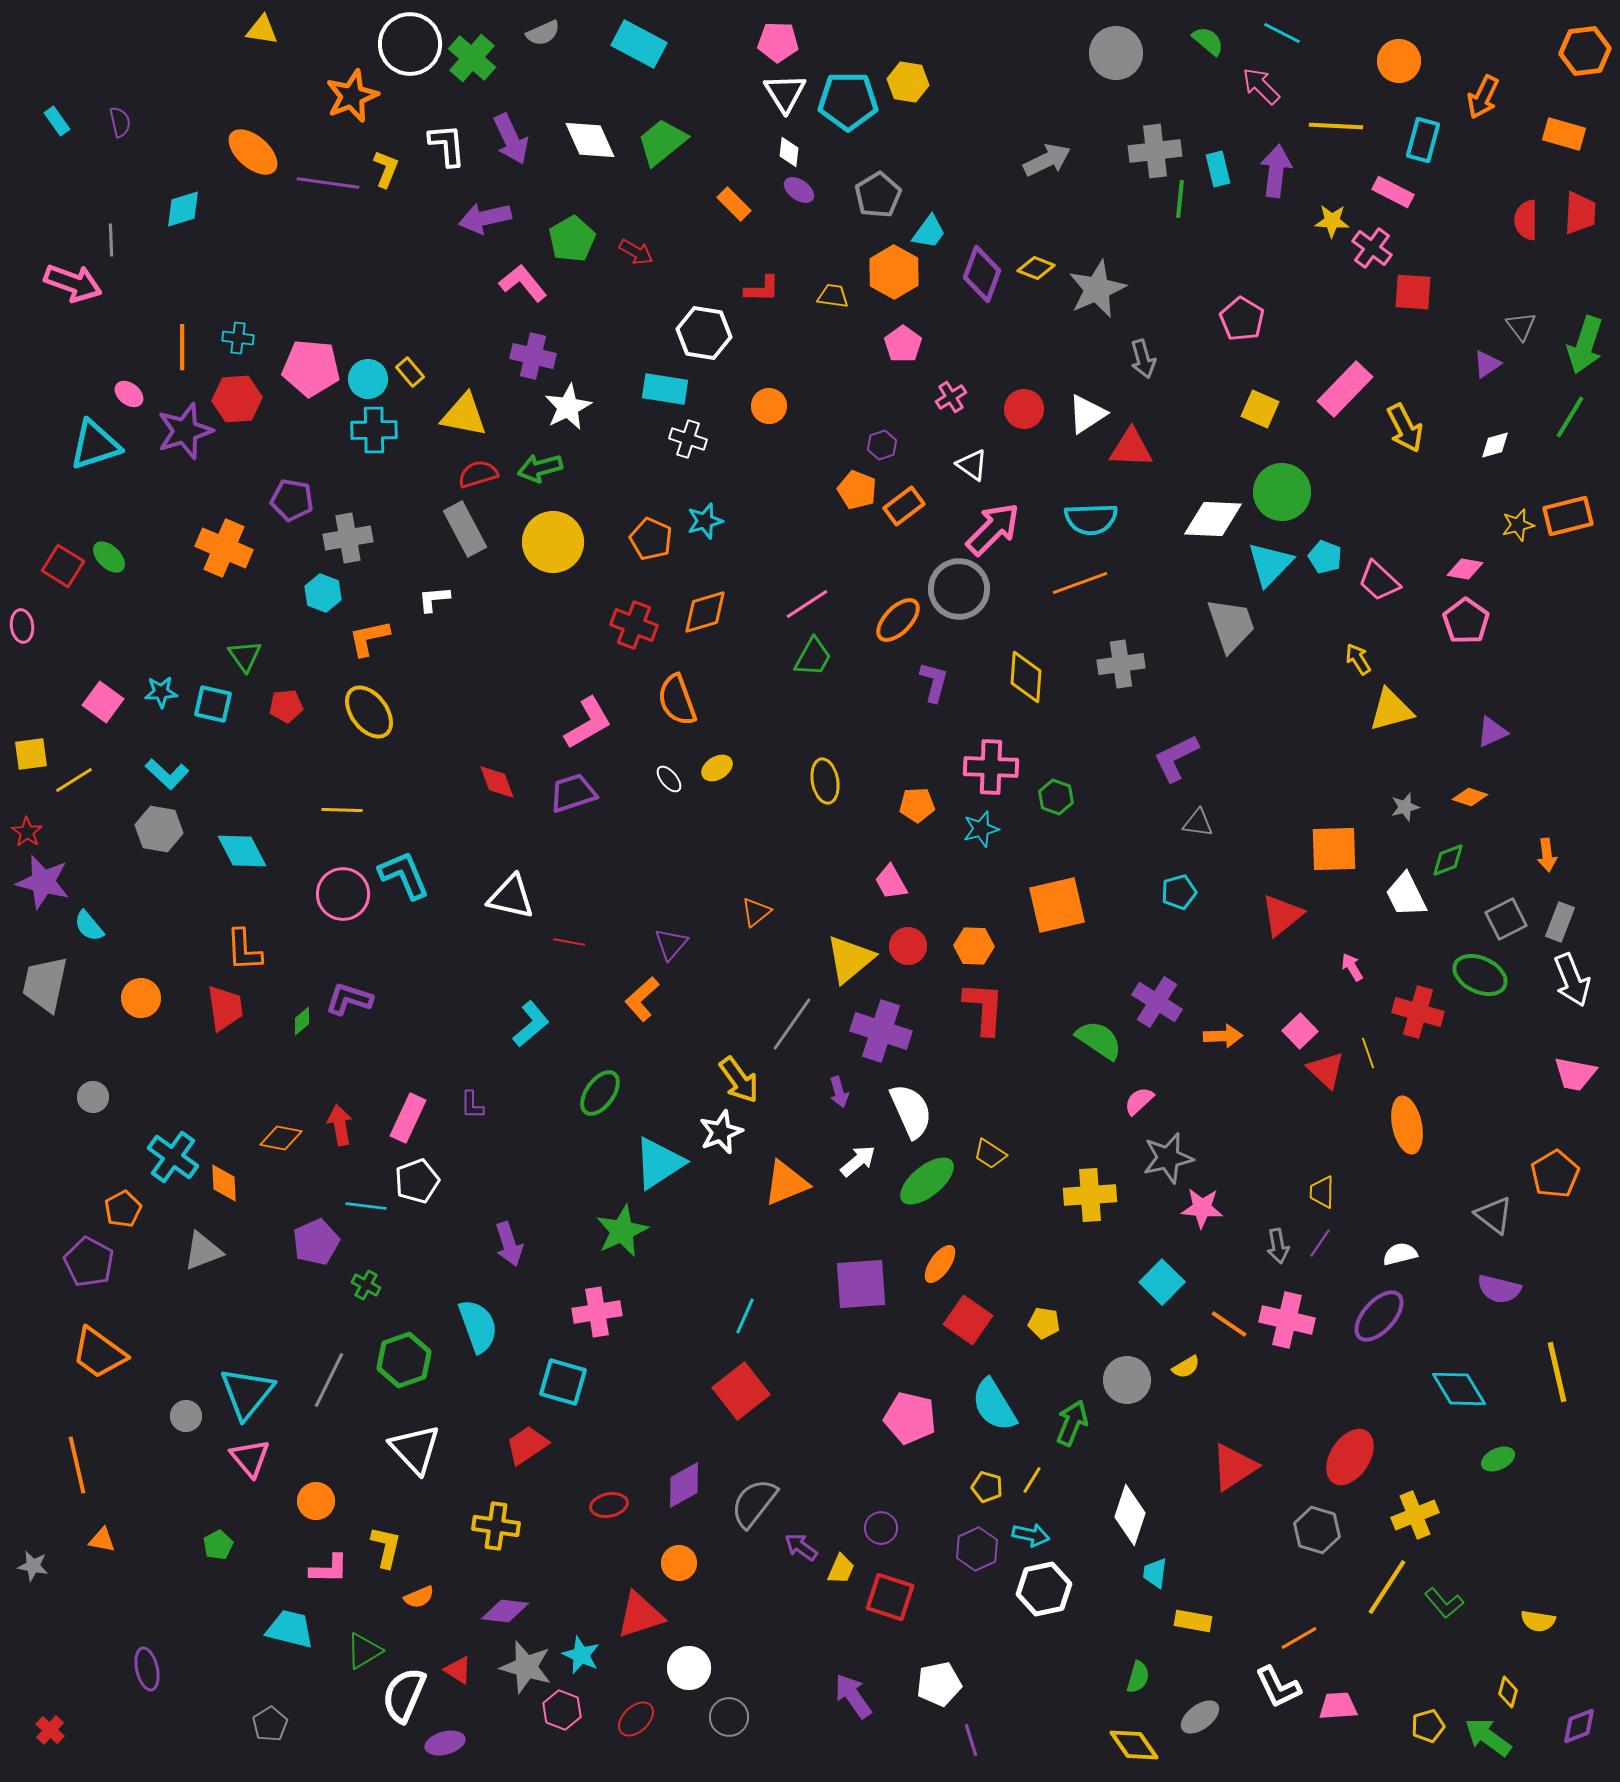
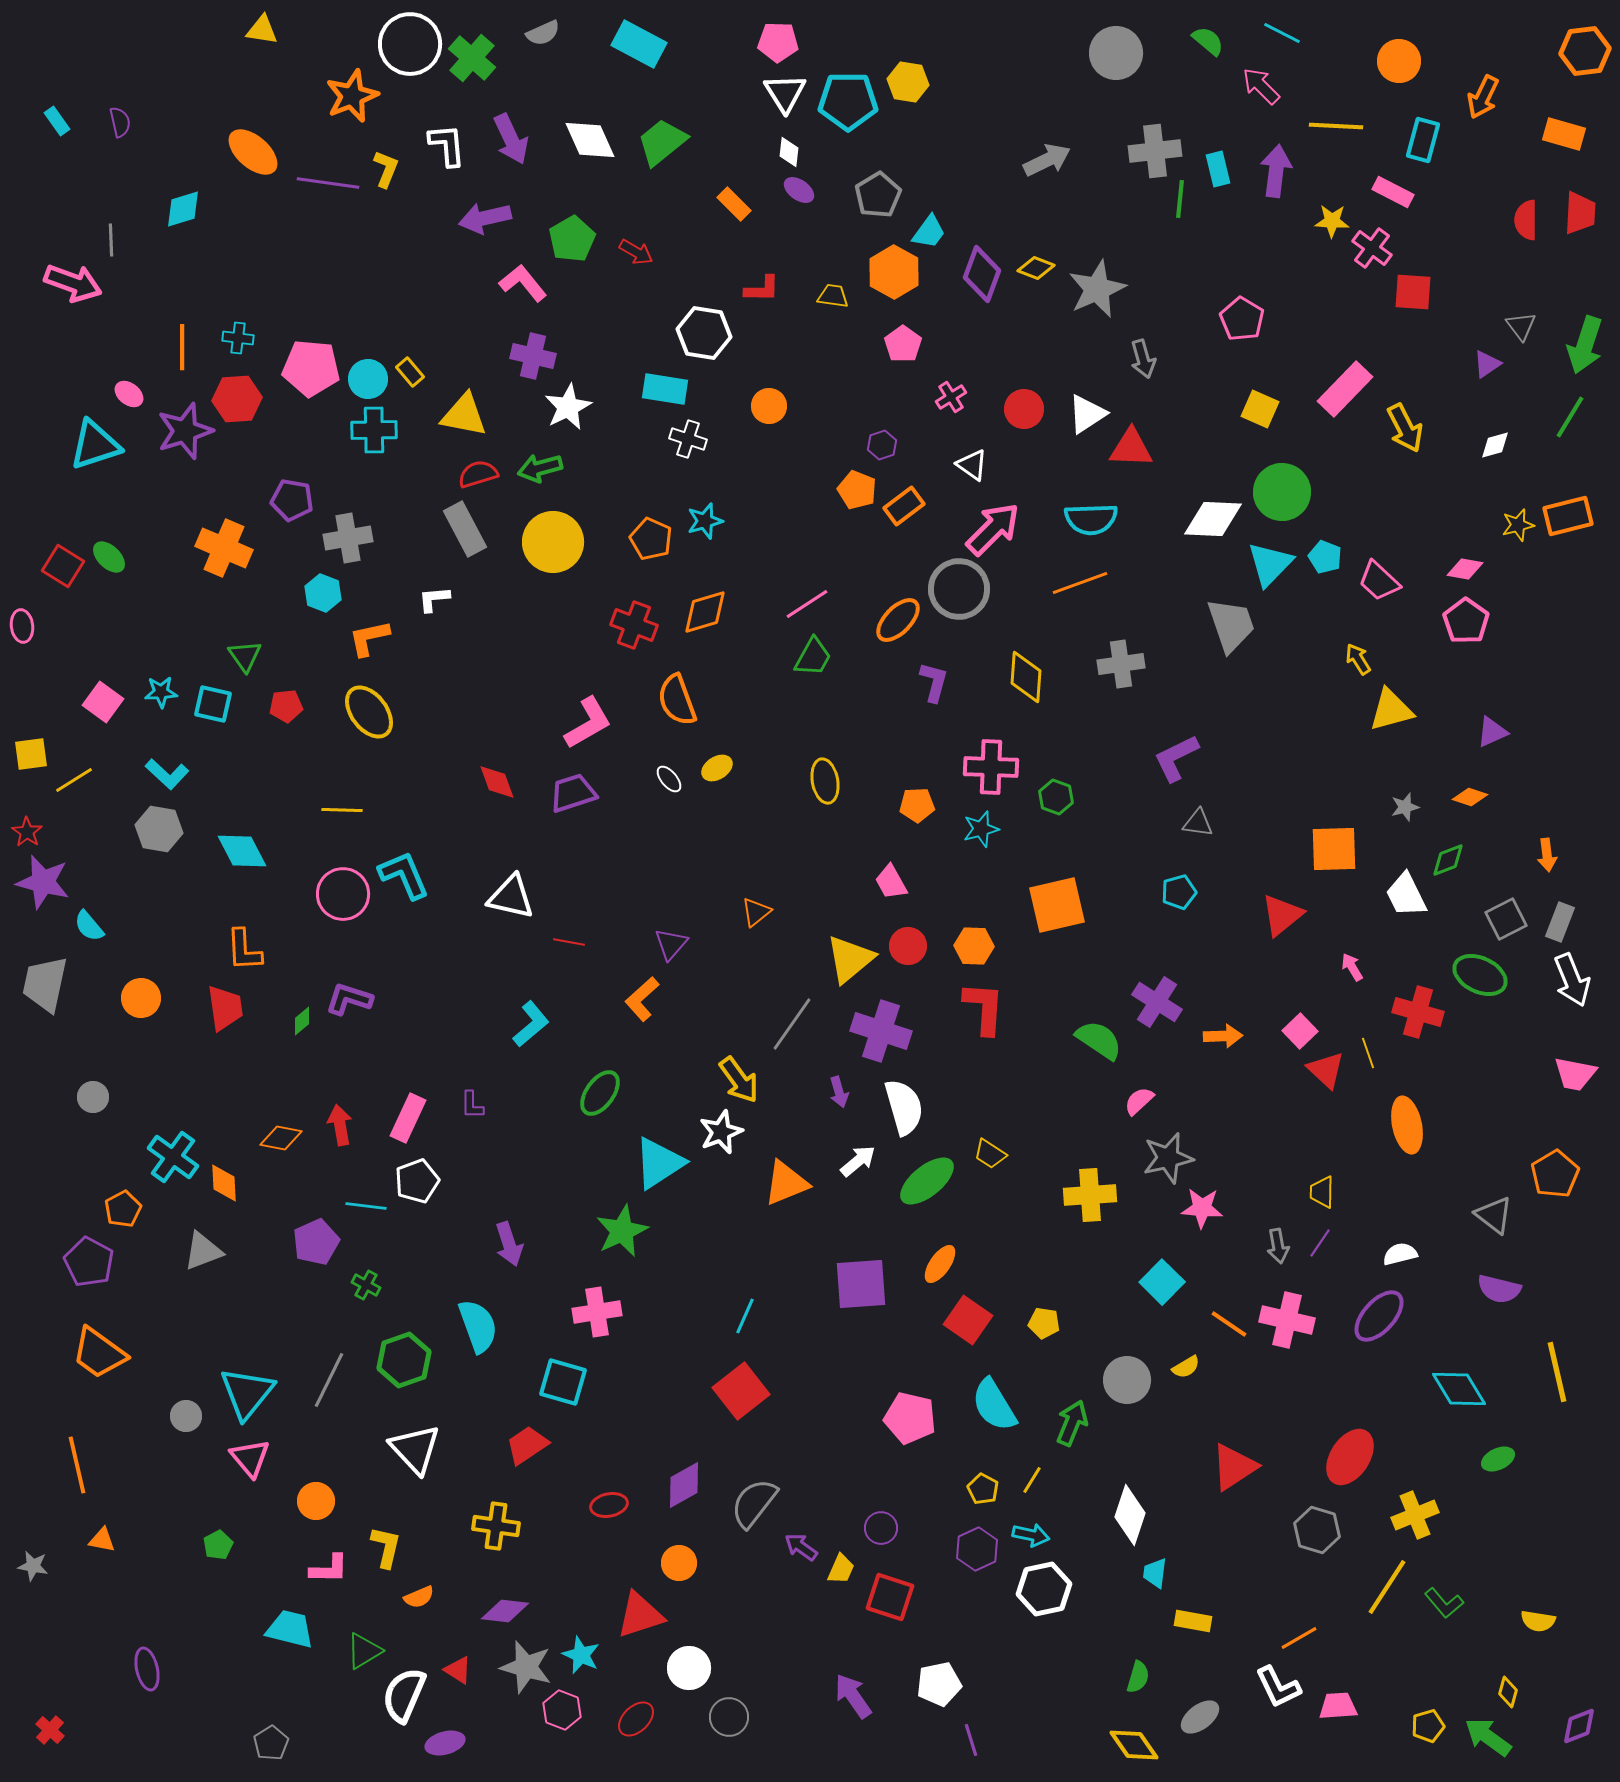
white semicircle at (911, 1111): moved 7 px left, 4 px up; rotated 8 degrees clockwise
yellow pentagon at (987, 1487): moved 4 px left, 2 px down; rotated 12 degrees clockwise
gray pentagon at (270, 1724): moved 1 px right, 19 px down
